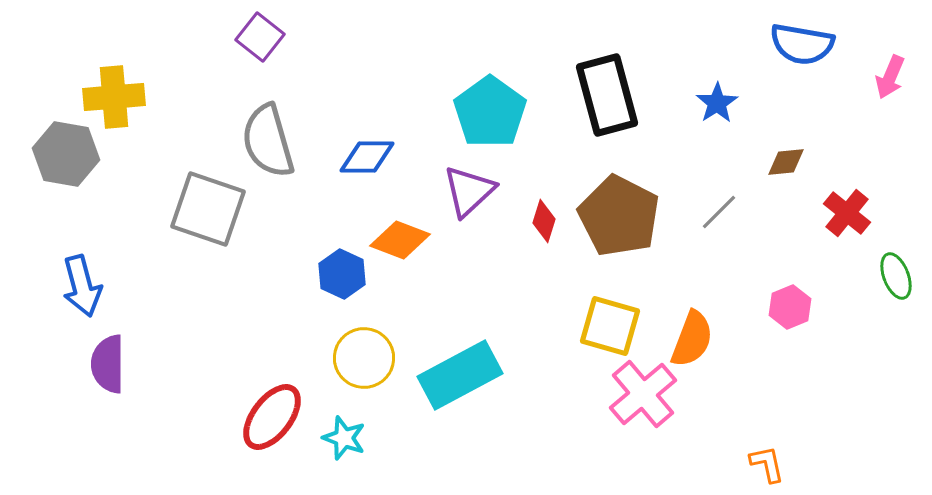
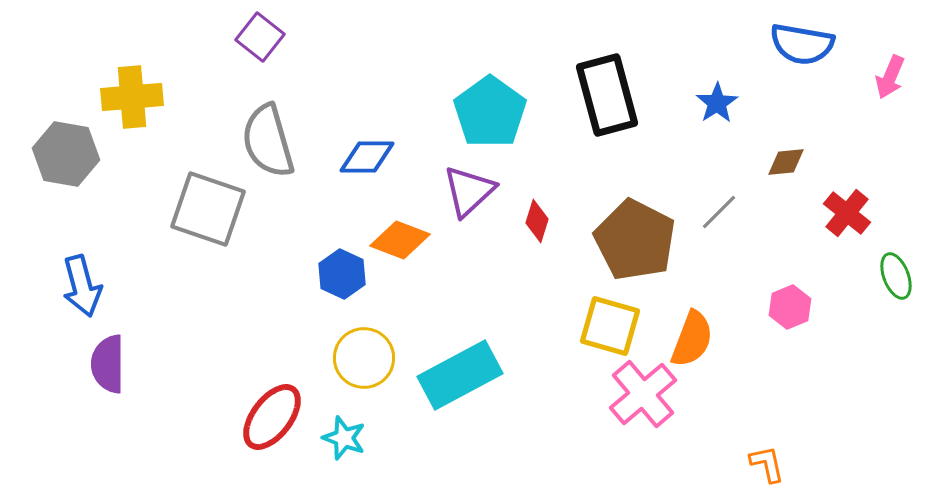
yellow cross: moved 18 px right
brown pentagon: moved 16 px right, 24 px down
red diamond: moved 7 px left
